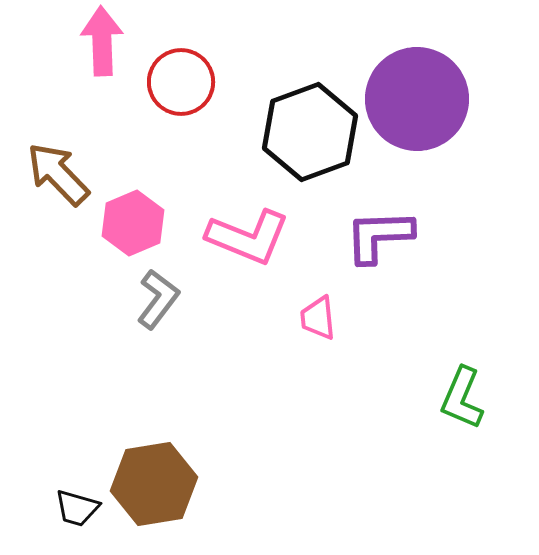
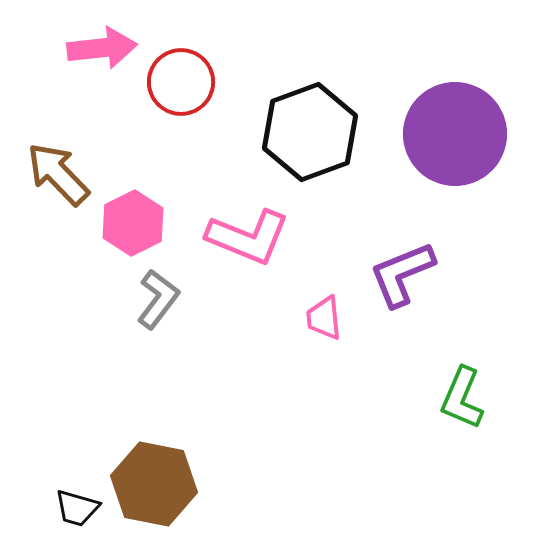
pink arrow: moved 7 px down; rotated 86 degrees clockwise
purple circle: moved 38 px right, 35 px down
pink hexagon: rotated 4 degrees counterclockwise
purple L-shape: moved 23 px right, 38 px down; rotated 20 degrees counterclockwise
pink trapezoid: moved 6 px right
brown hexagon: rotated 20 degrees clockwise
